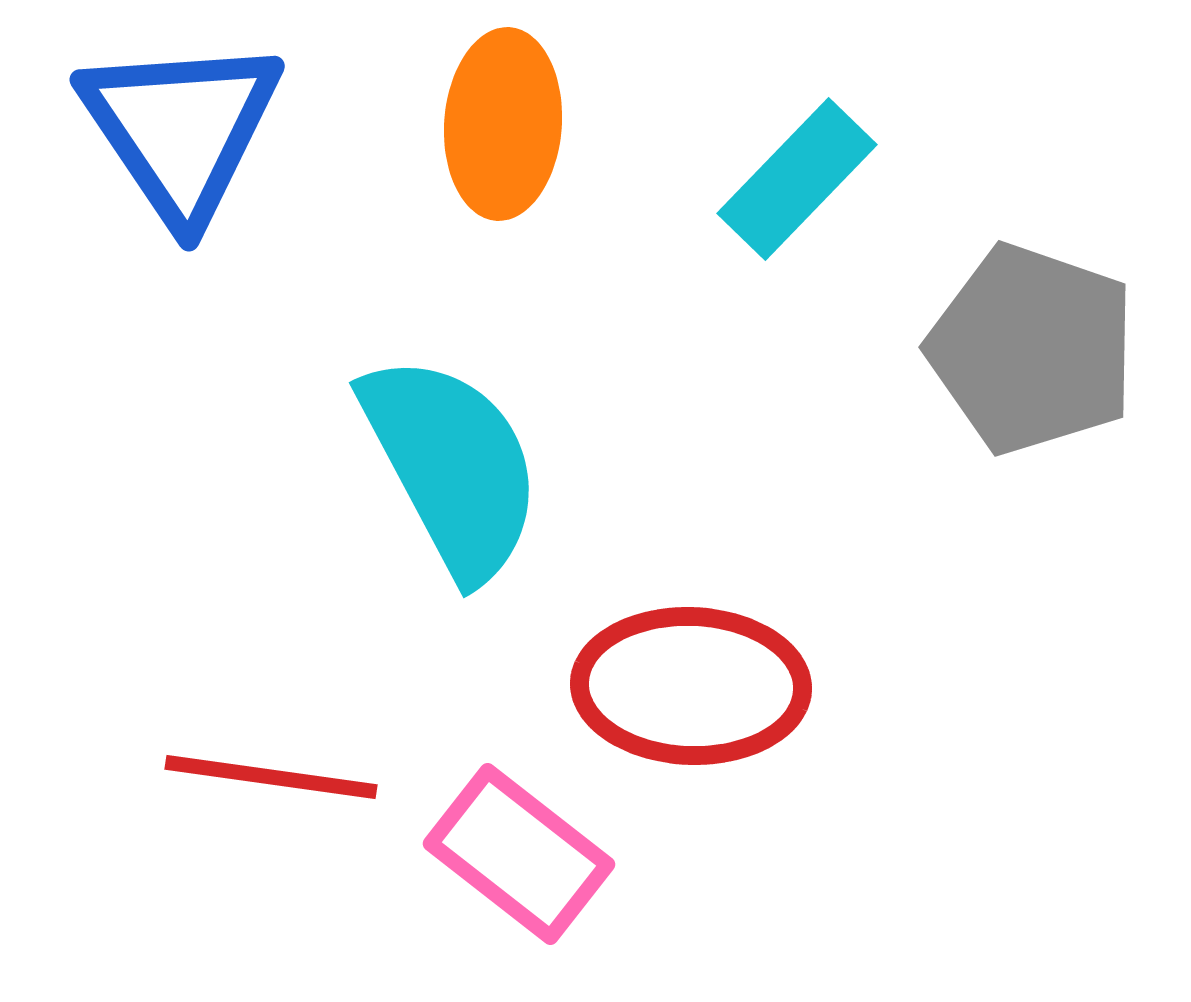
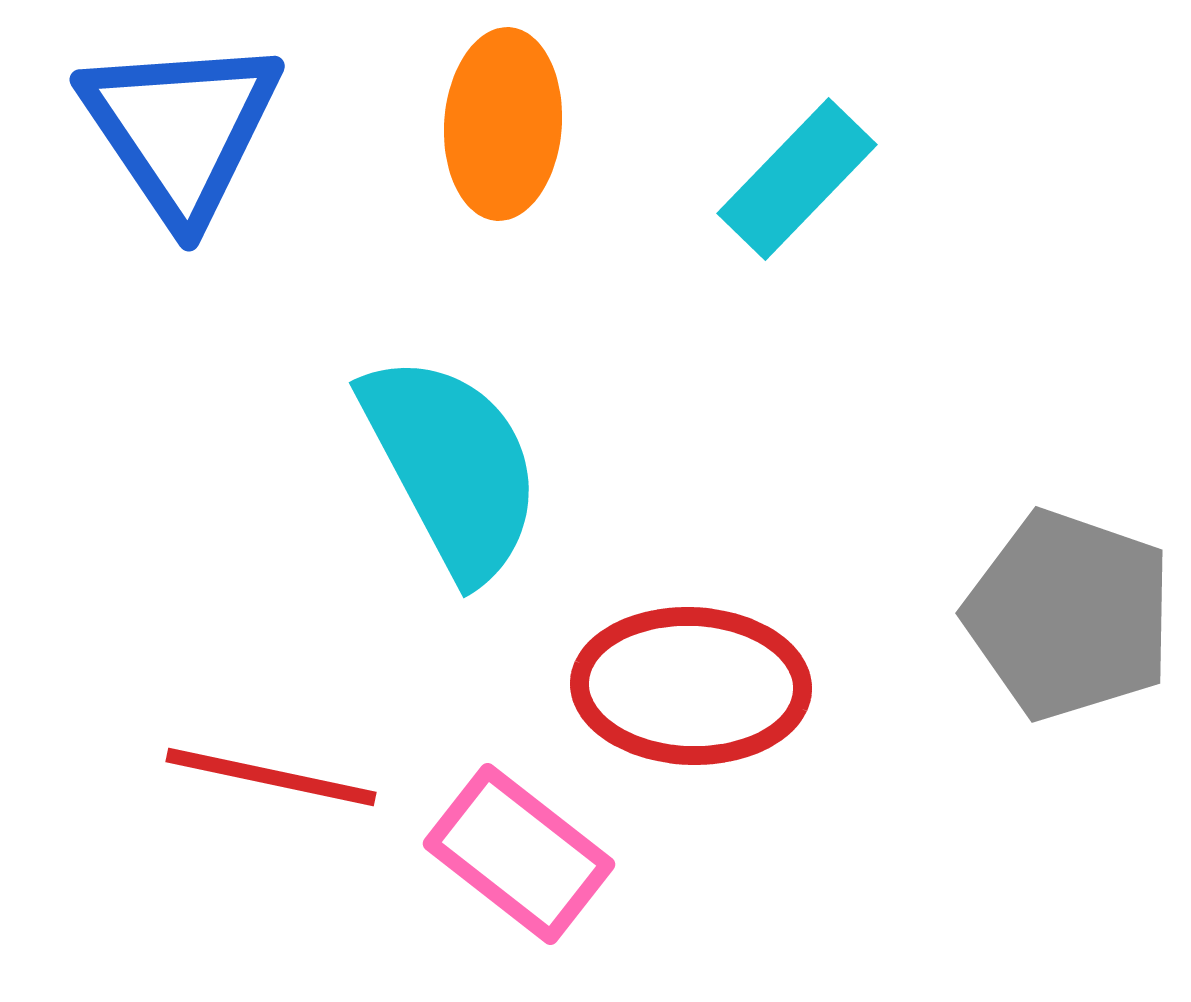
gray pentagon: moved 37 px right, 266 px down
red line: rotated 4 degrees clockwise
